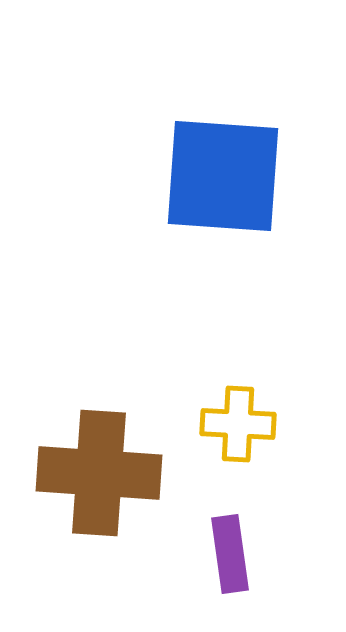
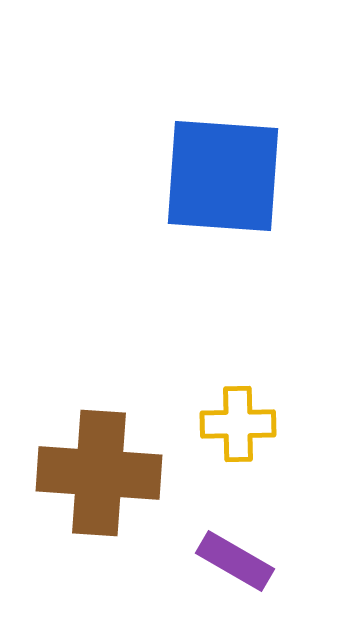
yellow cross: rotated 4 degrees counterclockwise
purple rectangle: moved 5 px right, 7 px down; rotated 52 degrees counterclockwise
